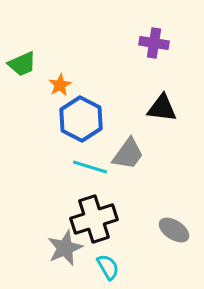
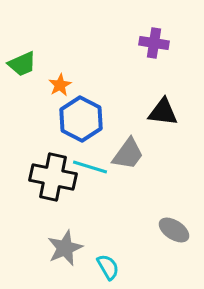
black triangle: moved 1 px right, 4 px down
black cross: moved 41 px left, 42 px up; rotated 30 degrees clockwise
